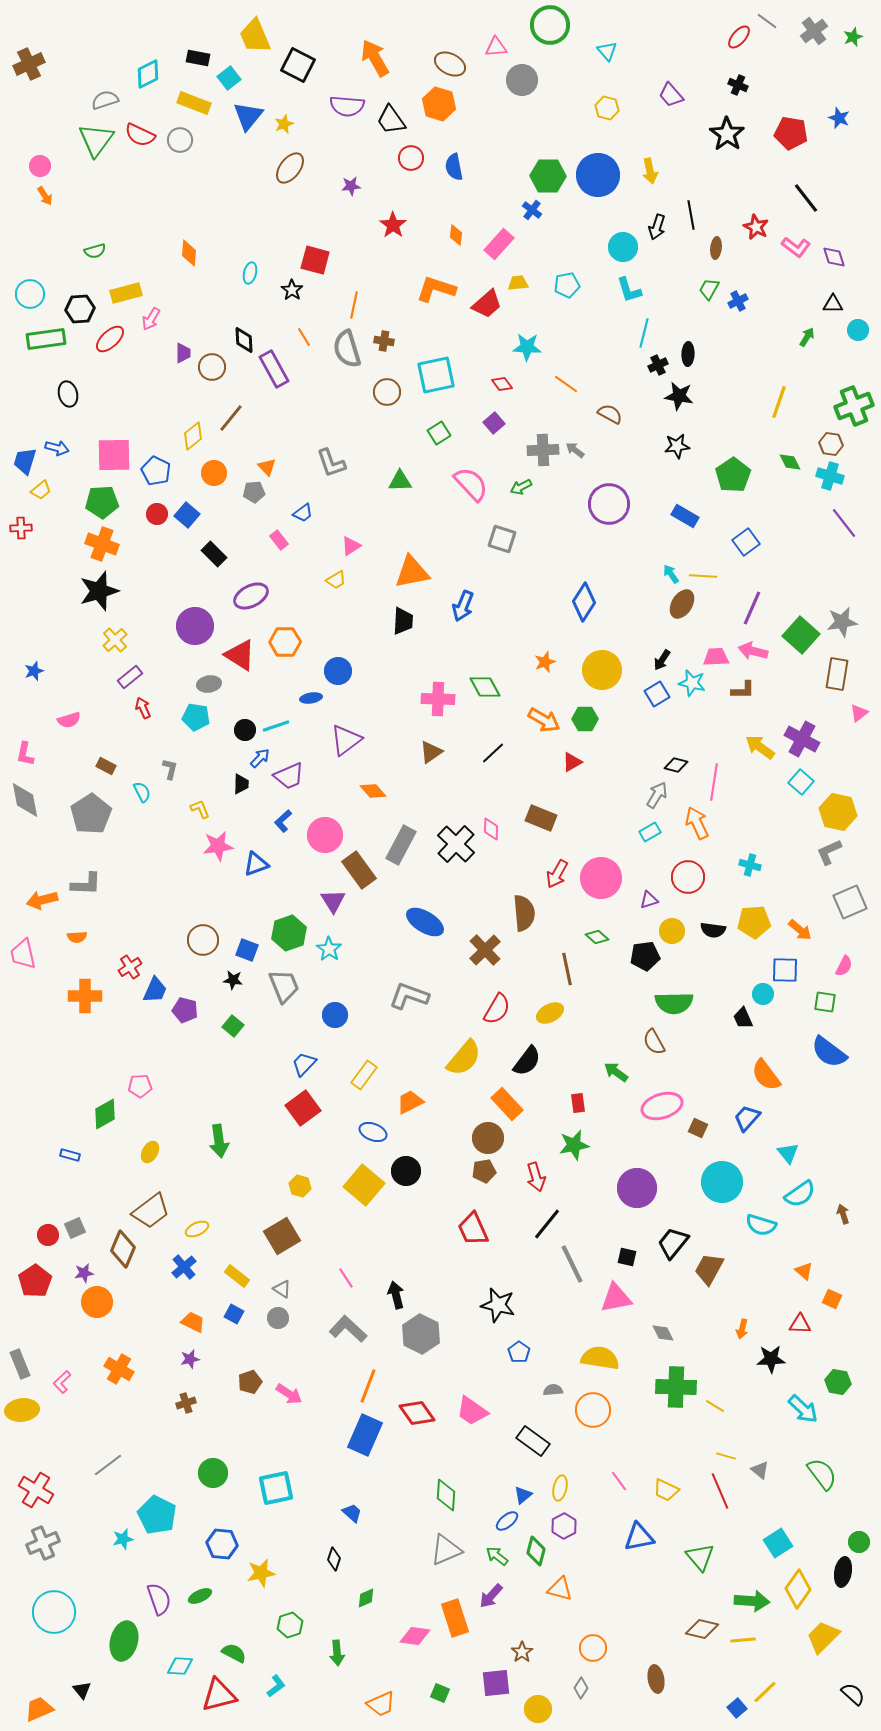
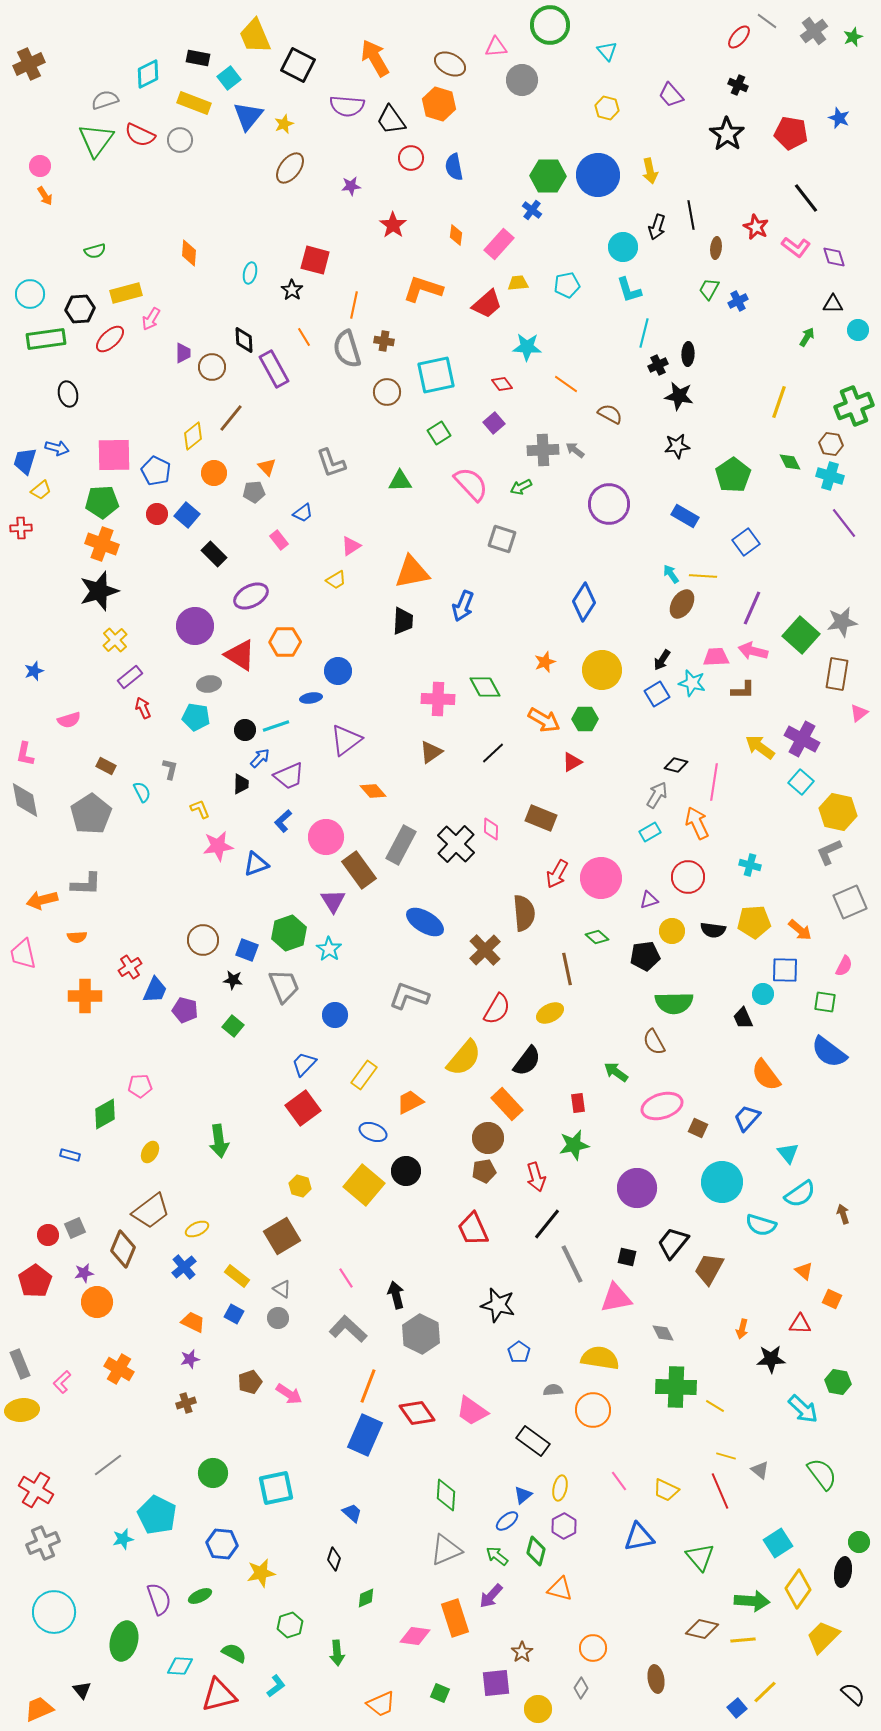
orange L-shape at (436, 289): moved 13 px left
pink circle at (325, 835): moved 1 px right, 2 px down
